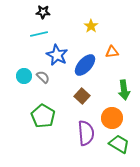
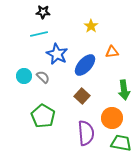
blue star: moved 1 px up
green trapezoid: moved 2 px right, 1 px up; rotated 20 degrees counterclockwise
